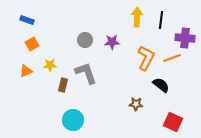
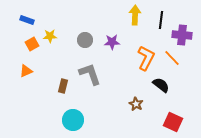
yellow arrow: moved 2 px left, 2 px up
purple cross: moved 3 px left, 3 px up
orange line: rotated 66 degrees clockwise
yellow star: moved 29 px up
gray L-shape: moved 4 px right, 1 px down
brown rectangle: moved 1 px down
brown star: rotated 24 degrees clockwise
